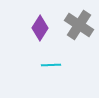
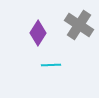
purple diamond: moved 2 px left, 5 px down
